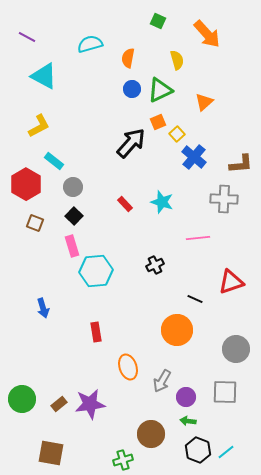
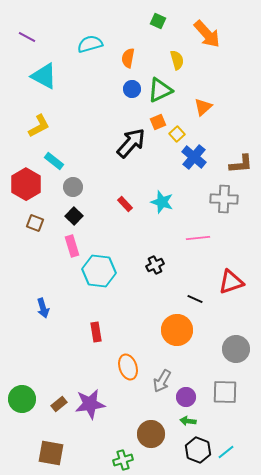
orange triangle at (204, 102): moved 1 px left, 5 px down
cyan hexagon at (96, 271): moved 3 px right; rotated 12 degrees clockwise
